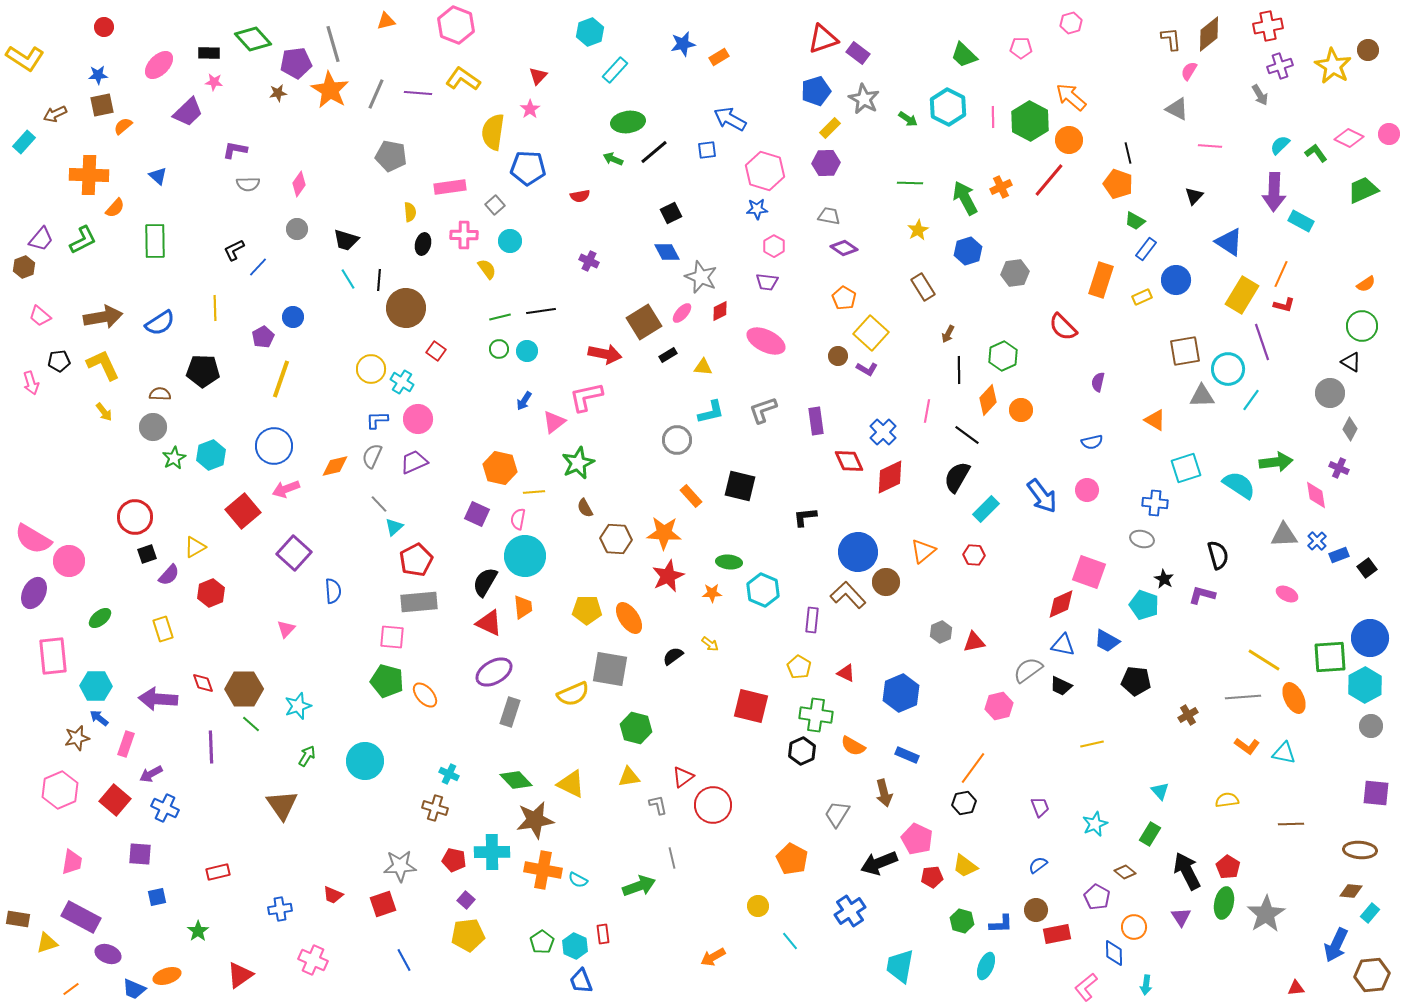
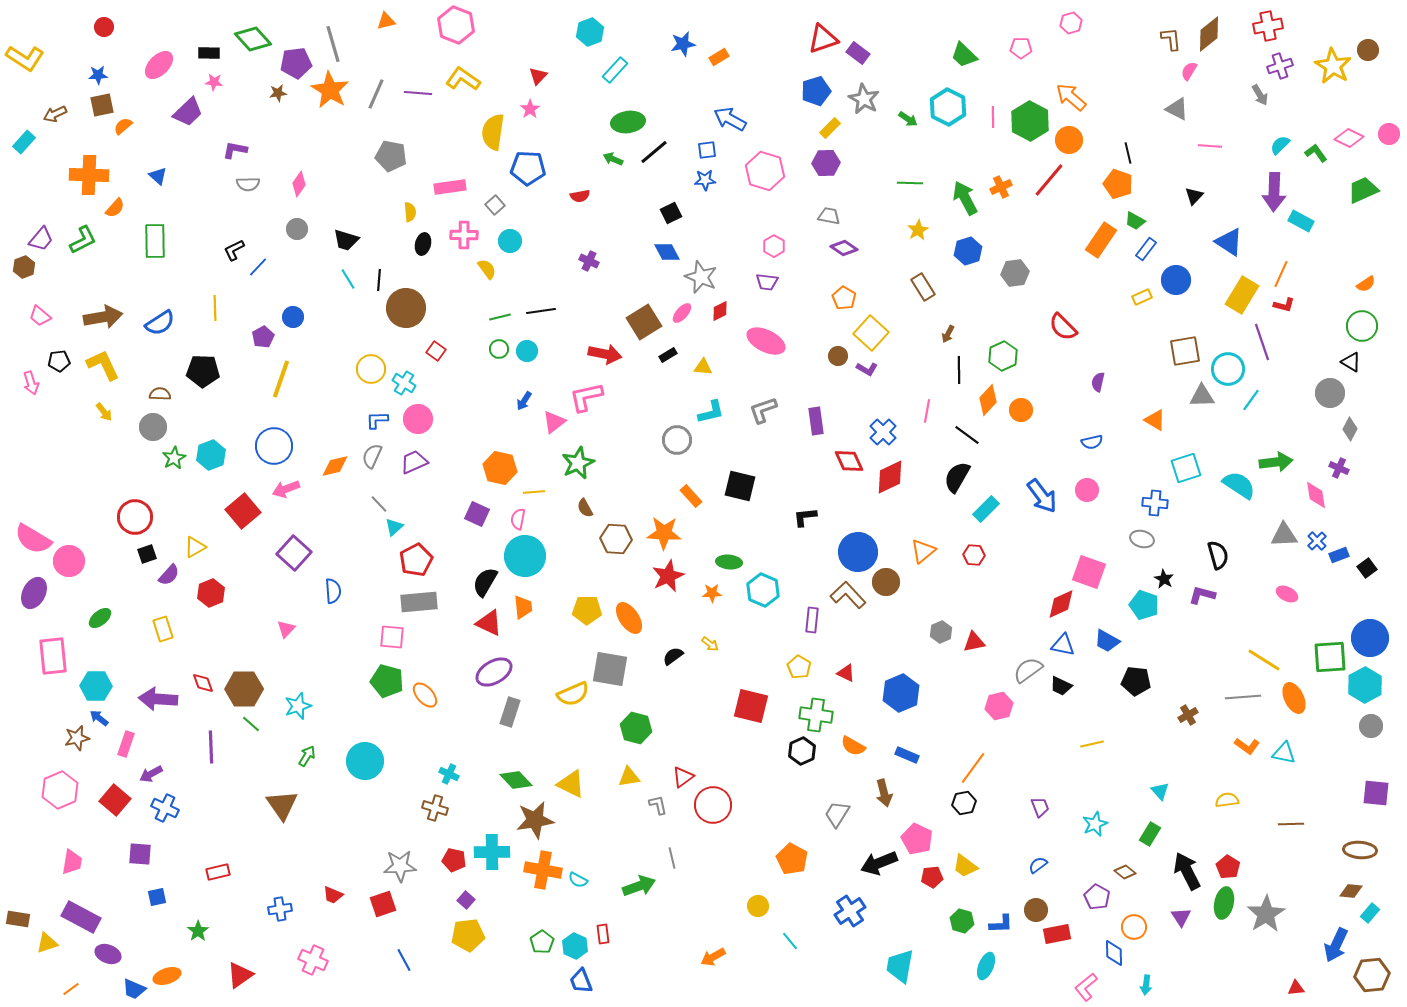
blue star at (757, 209): moved 52 px left, 29 px up
orange rectangle at (1101, 280): moved 40 px up; rotated 16 degrees clockwise
cyan cross at (402, 382): moved 2 px right, 1 px down
